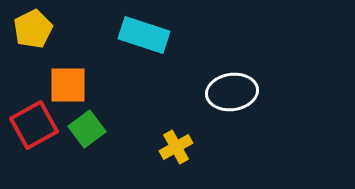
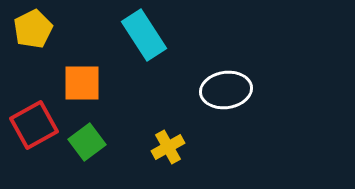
cyan rectangle: rotated 39 degrees clockwise
orange square: moved 14 px right, 2 px up
white ellipse: moved 6 px left, 2 px up
green square: moved 13 px down
yellow cross: moved 8 px left
